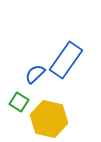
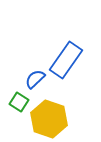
blue semicircle: moved 5 px down
yellow hexagon: rotated 6 degrees clockwise
